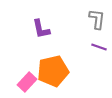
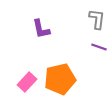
orange pentagon: moved 7 px right, 8 px down
